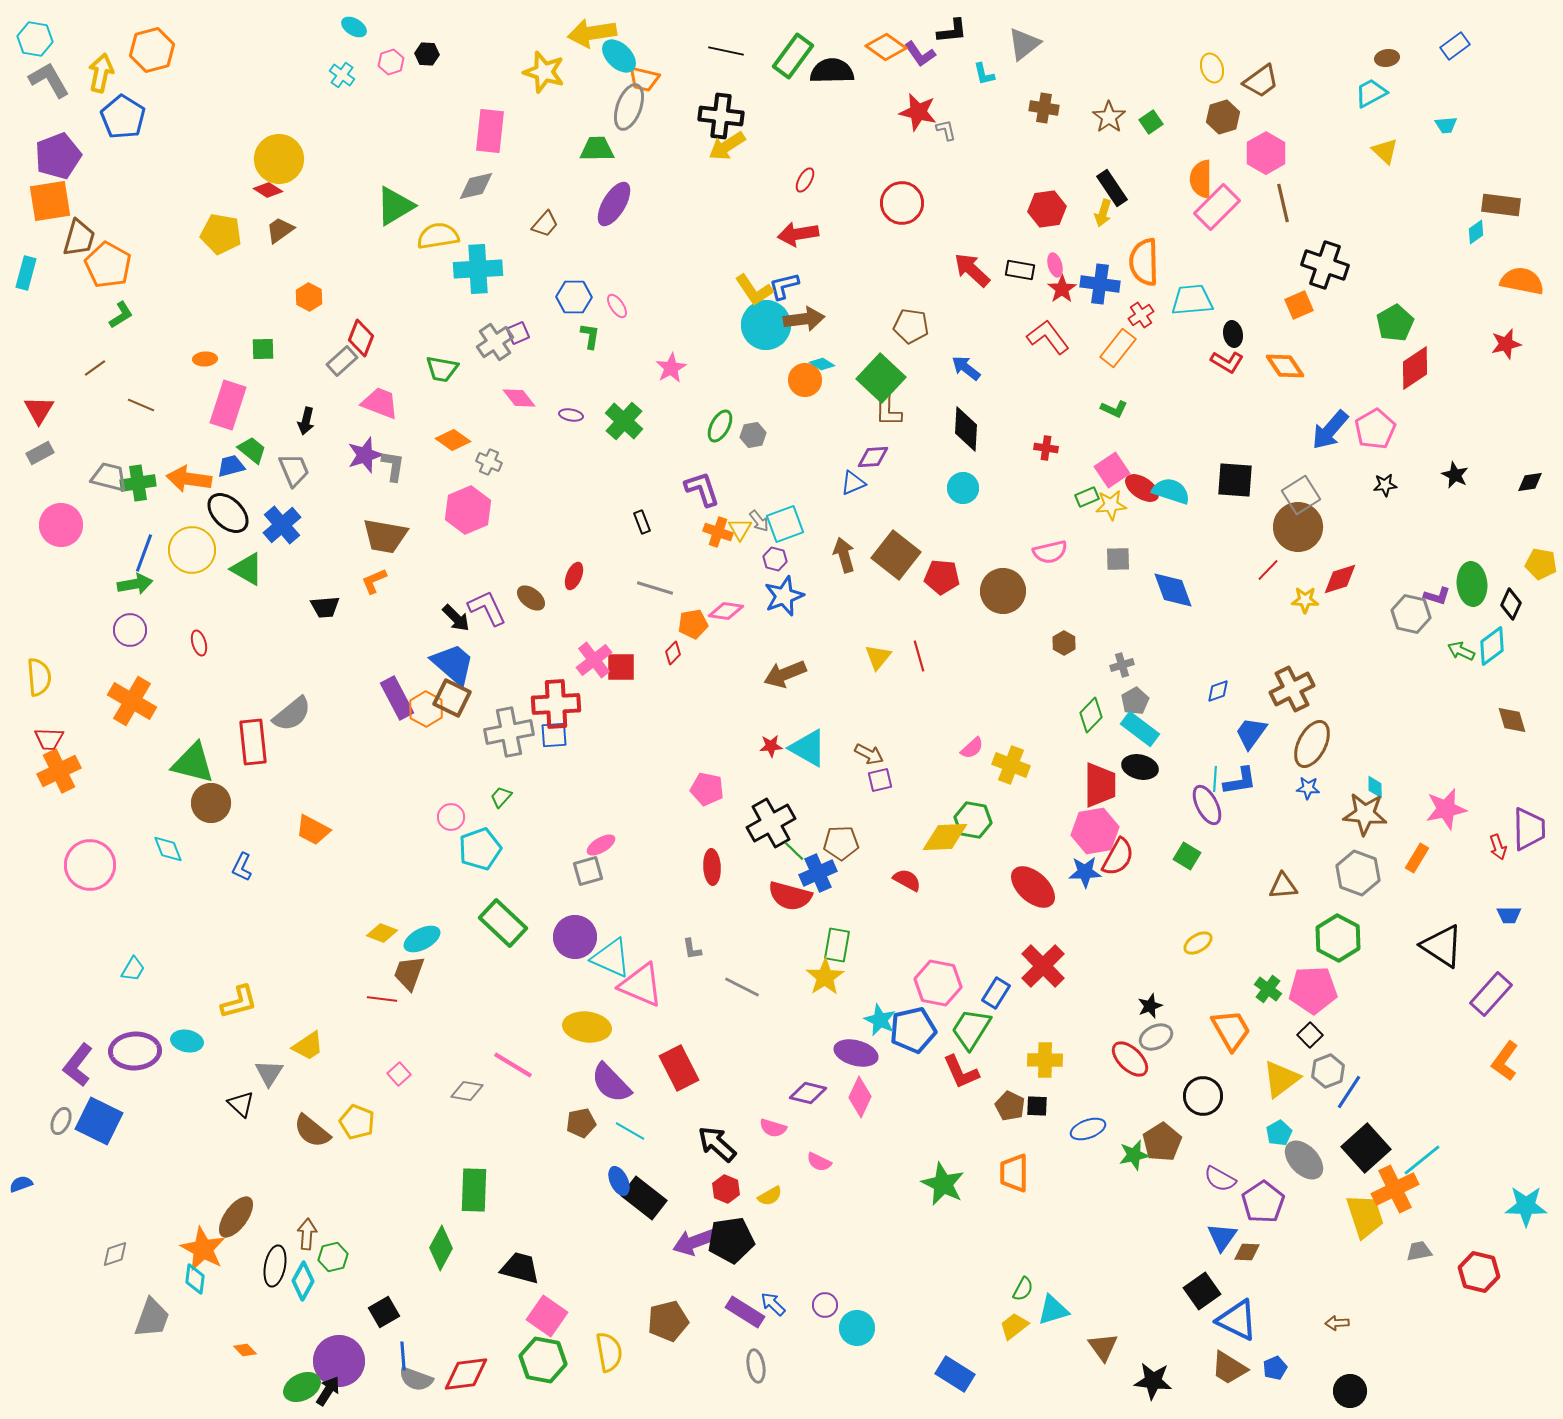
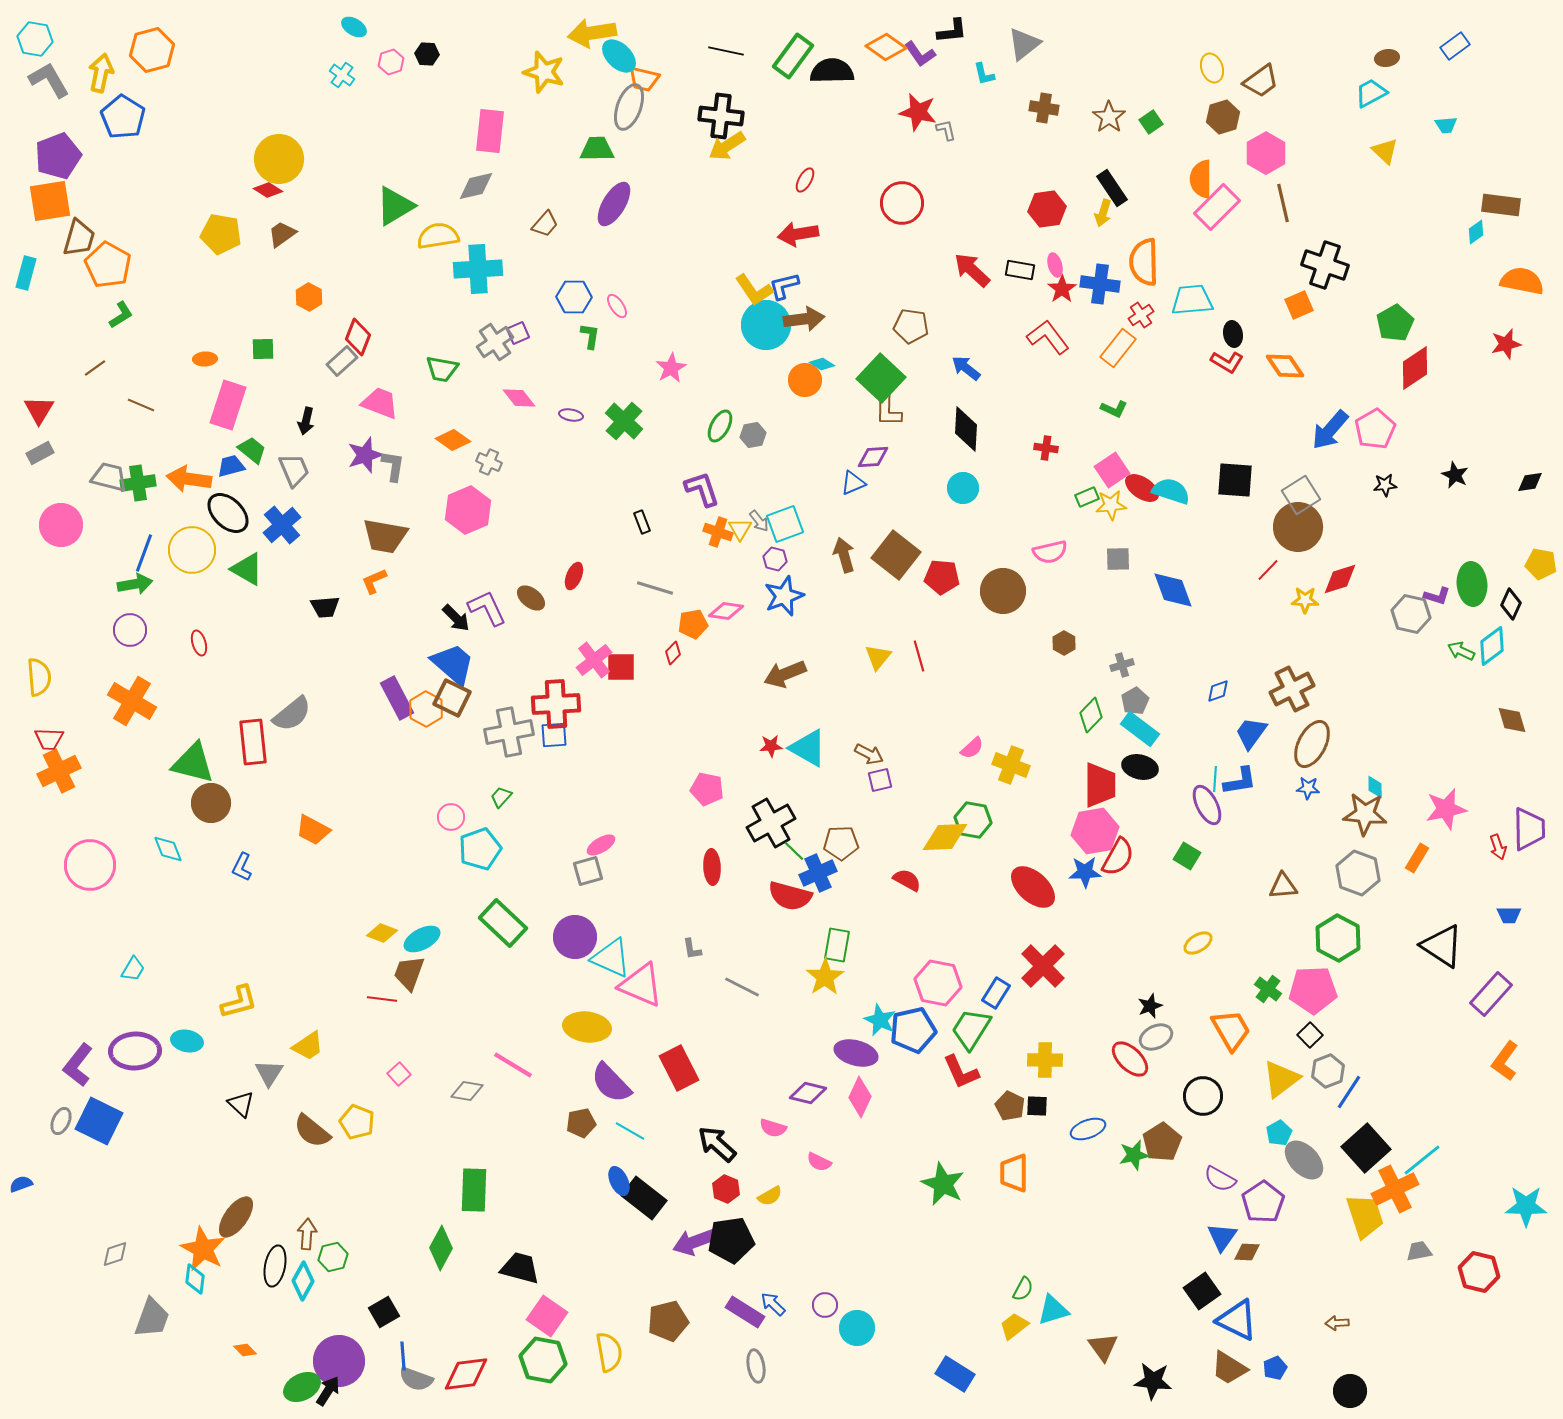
brown trapezoid at (280, 230): moved 2 px right, 4 px down
red diamond at (361, 338): moved 3 px left, 1 px up
